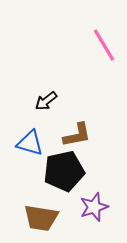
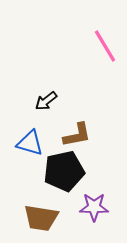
pink line: moved 1 px right, 1 px down
purple star: rotated 20 degrees clockwise
